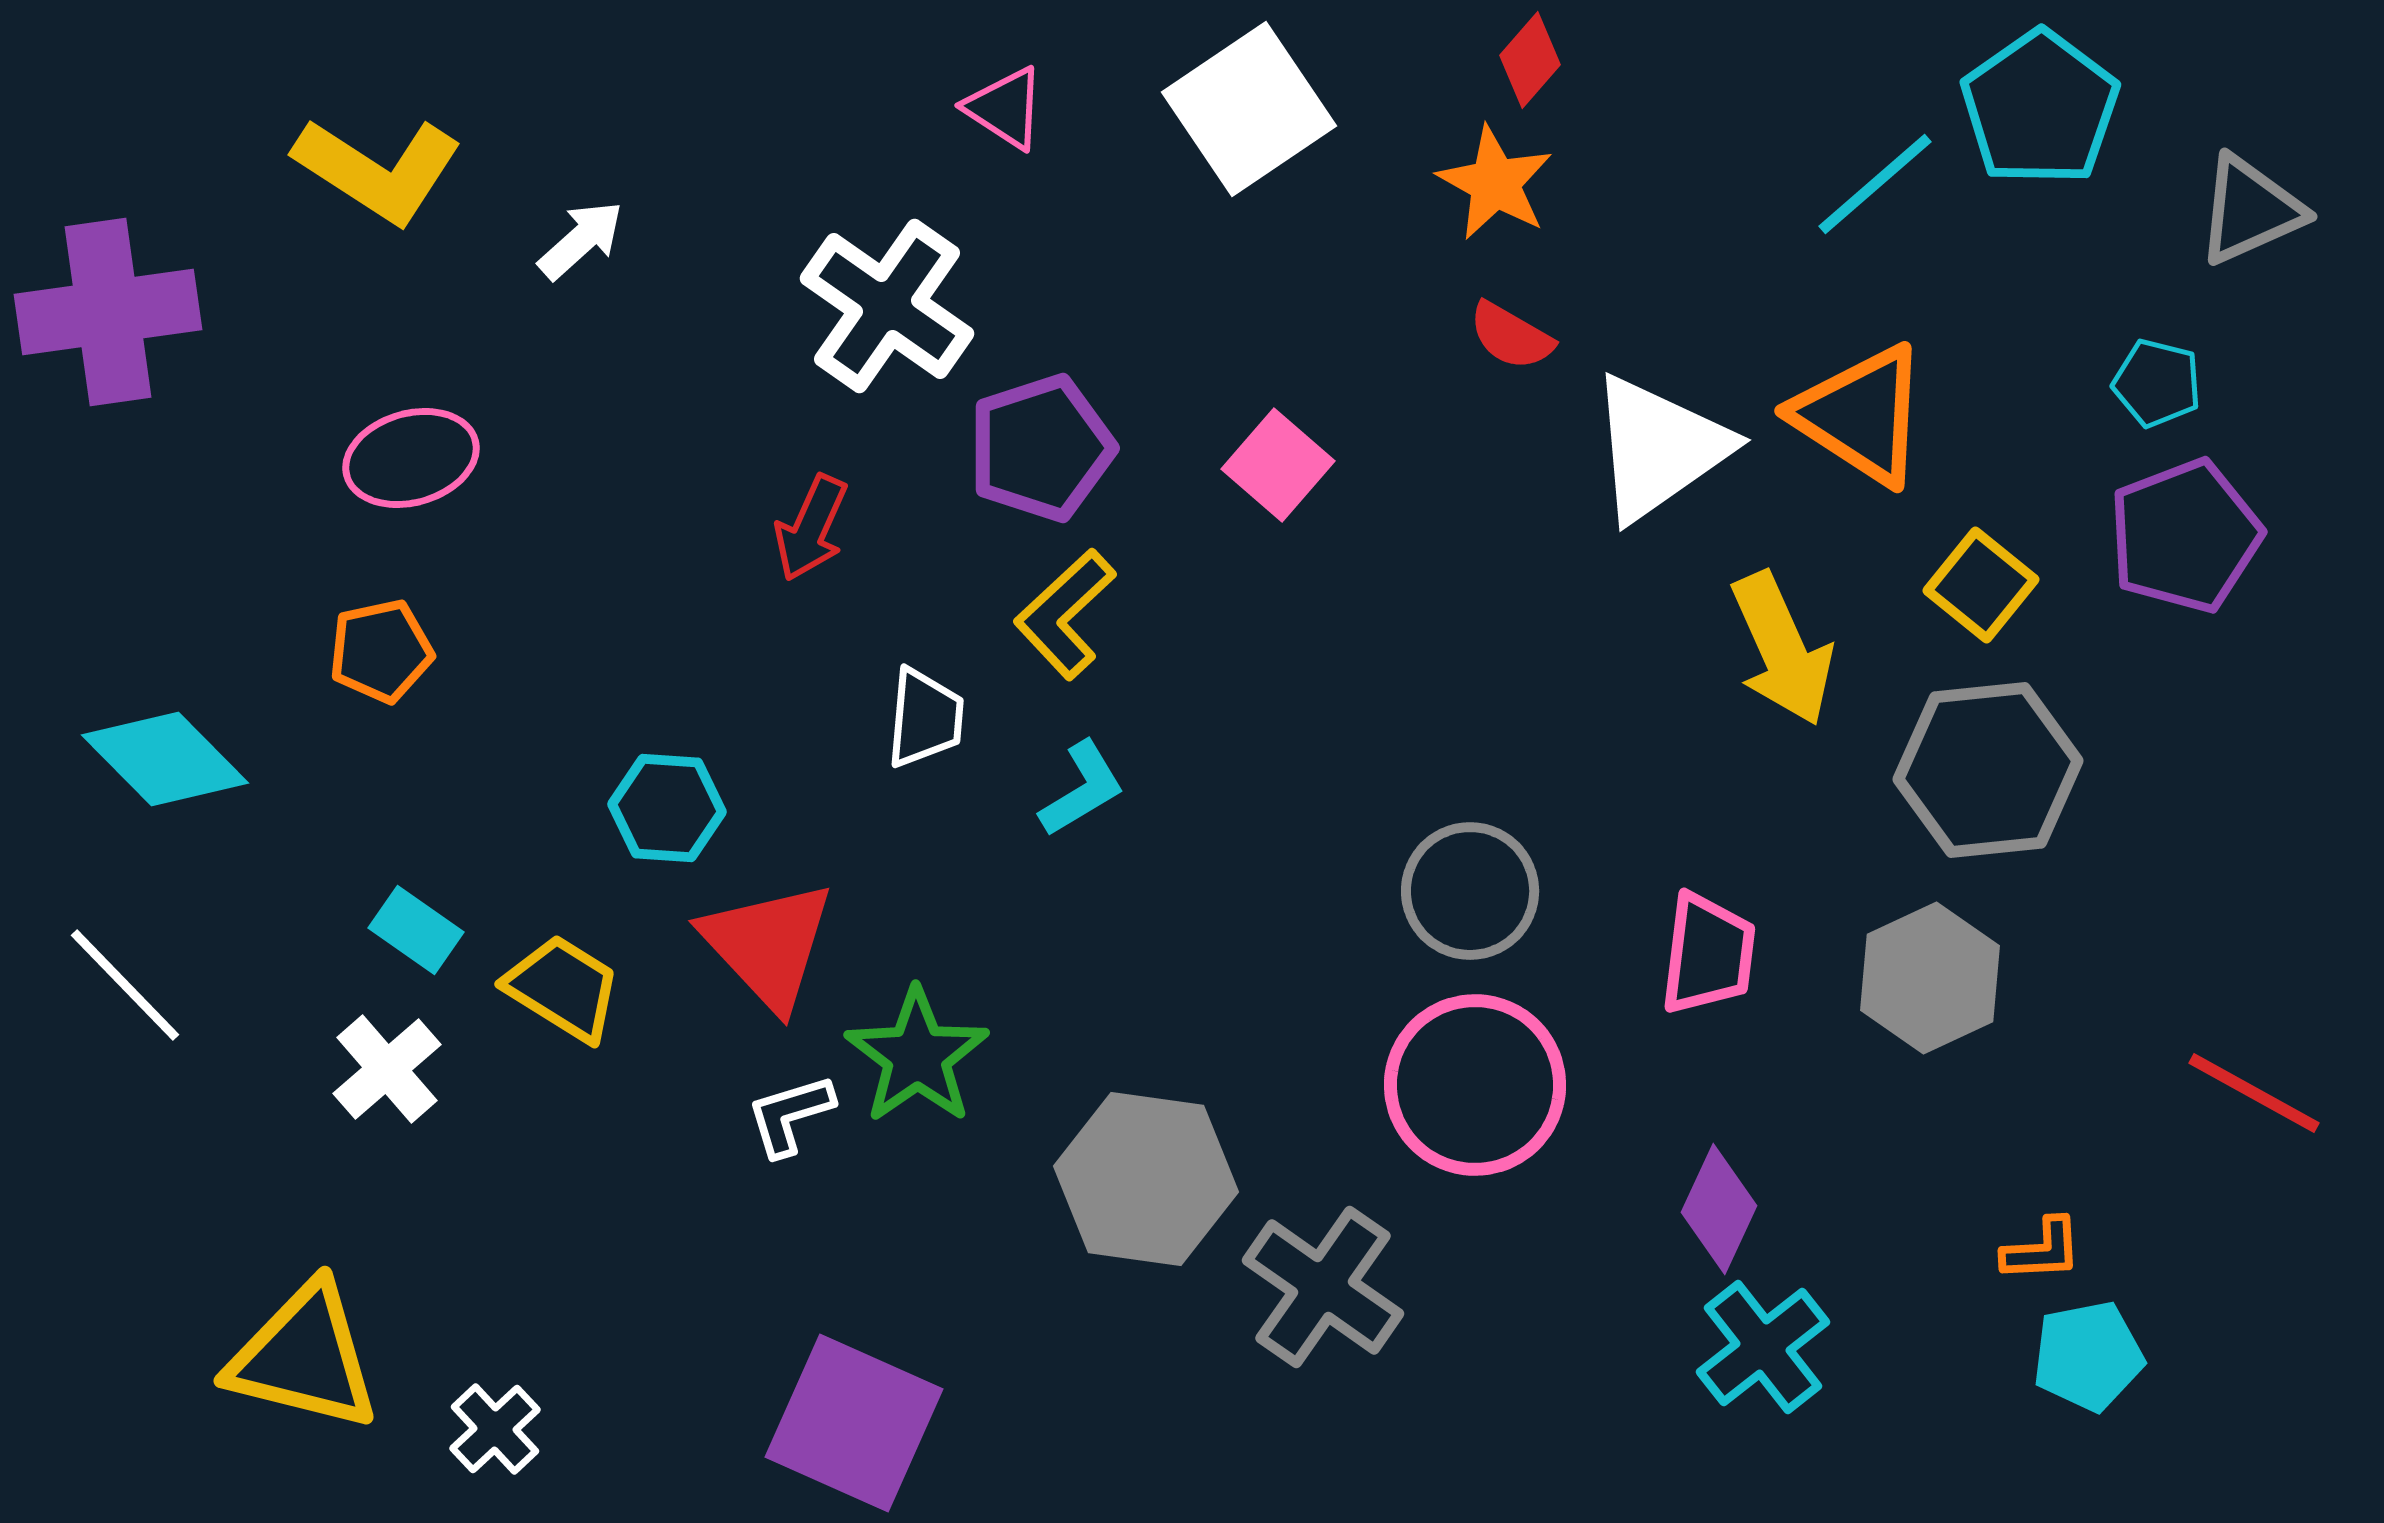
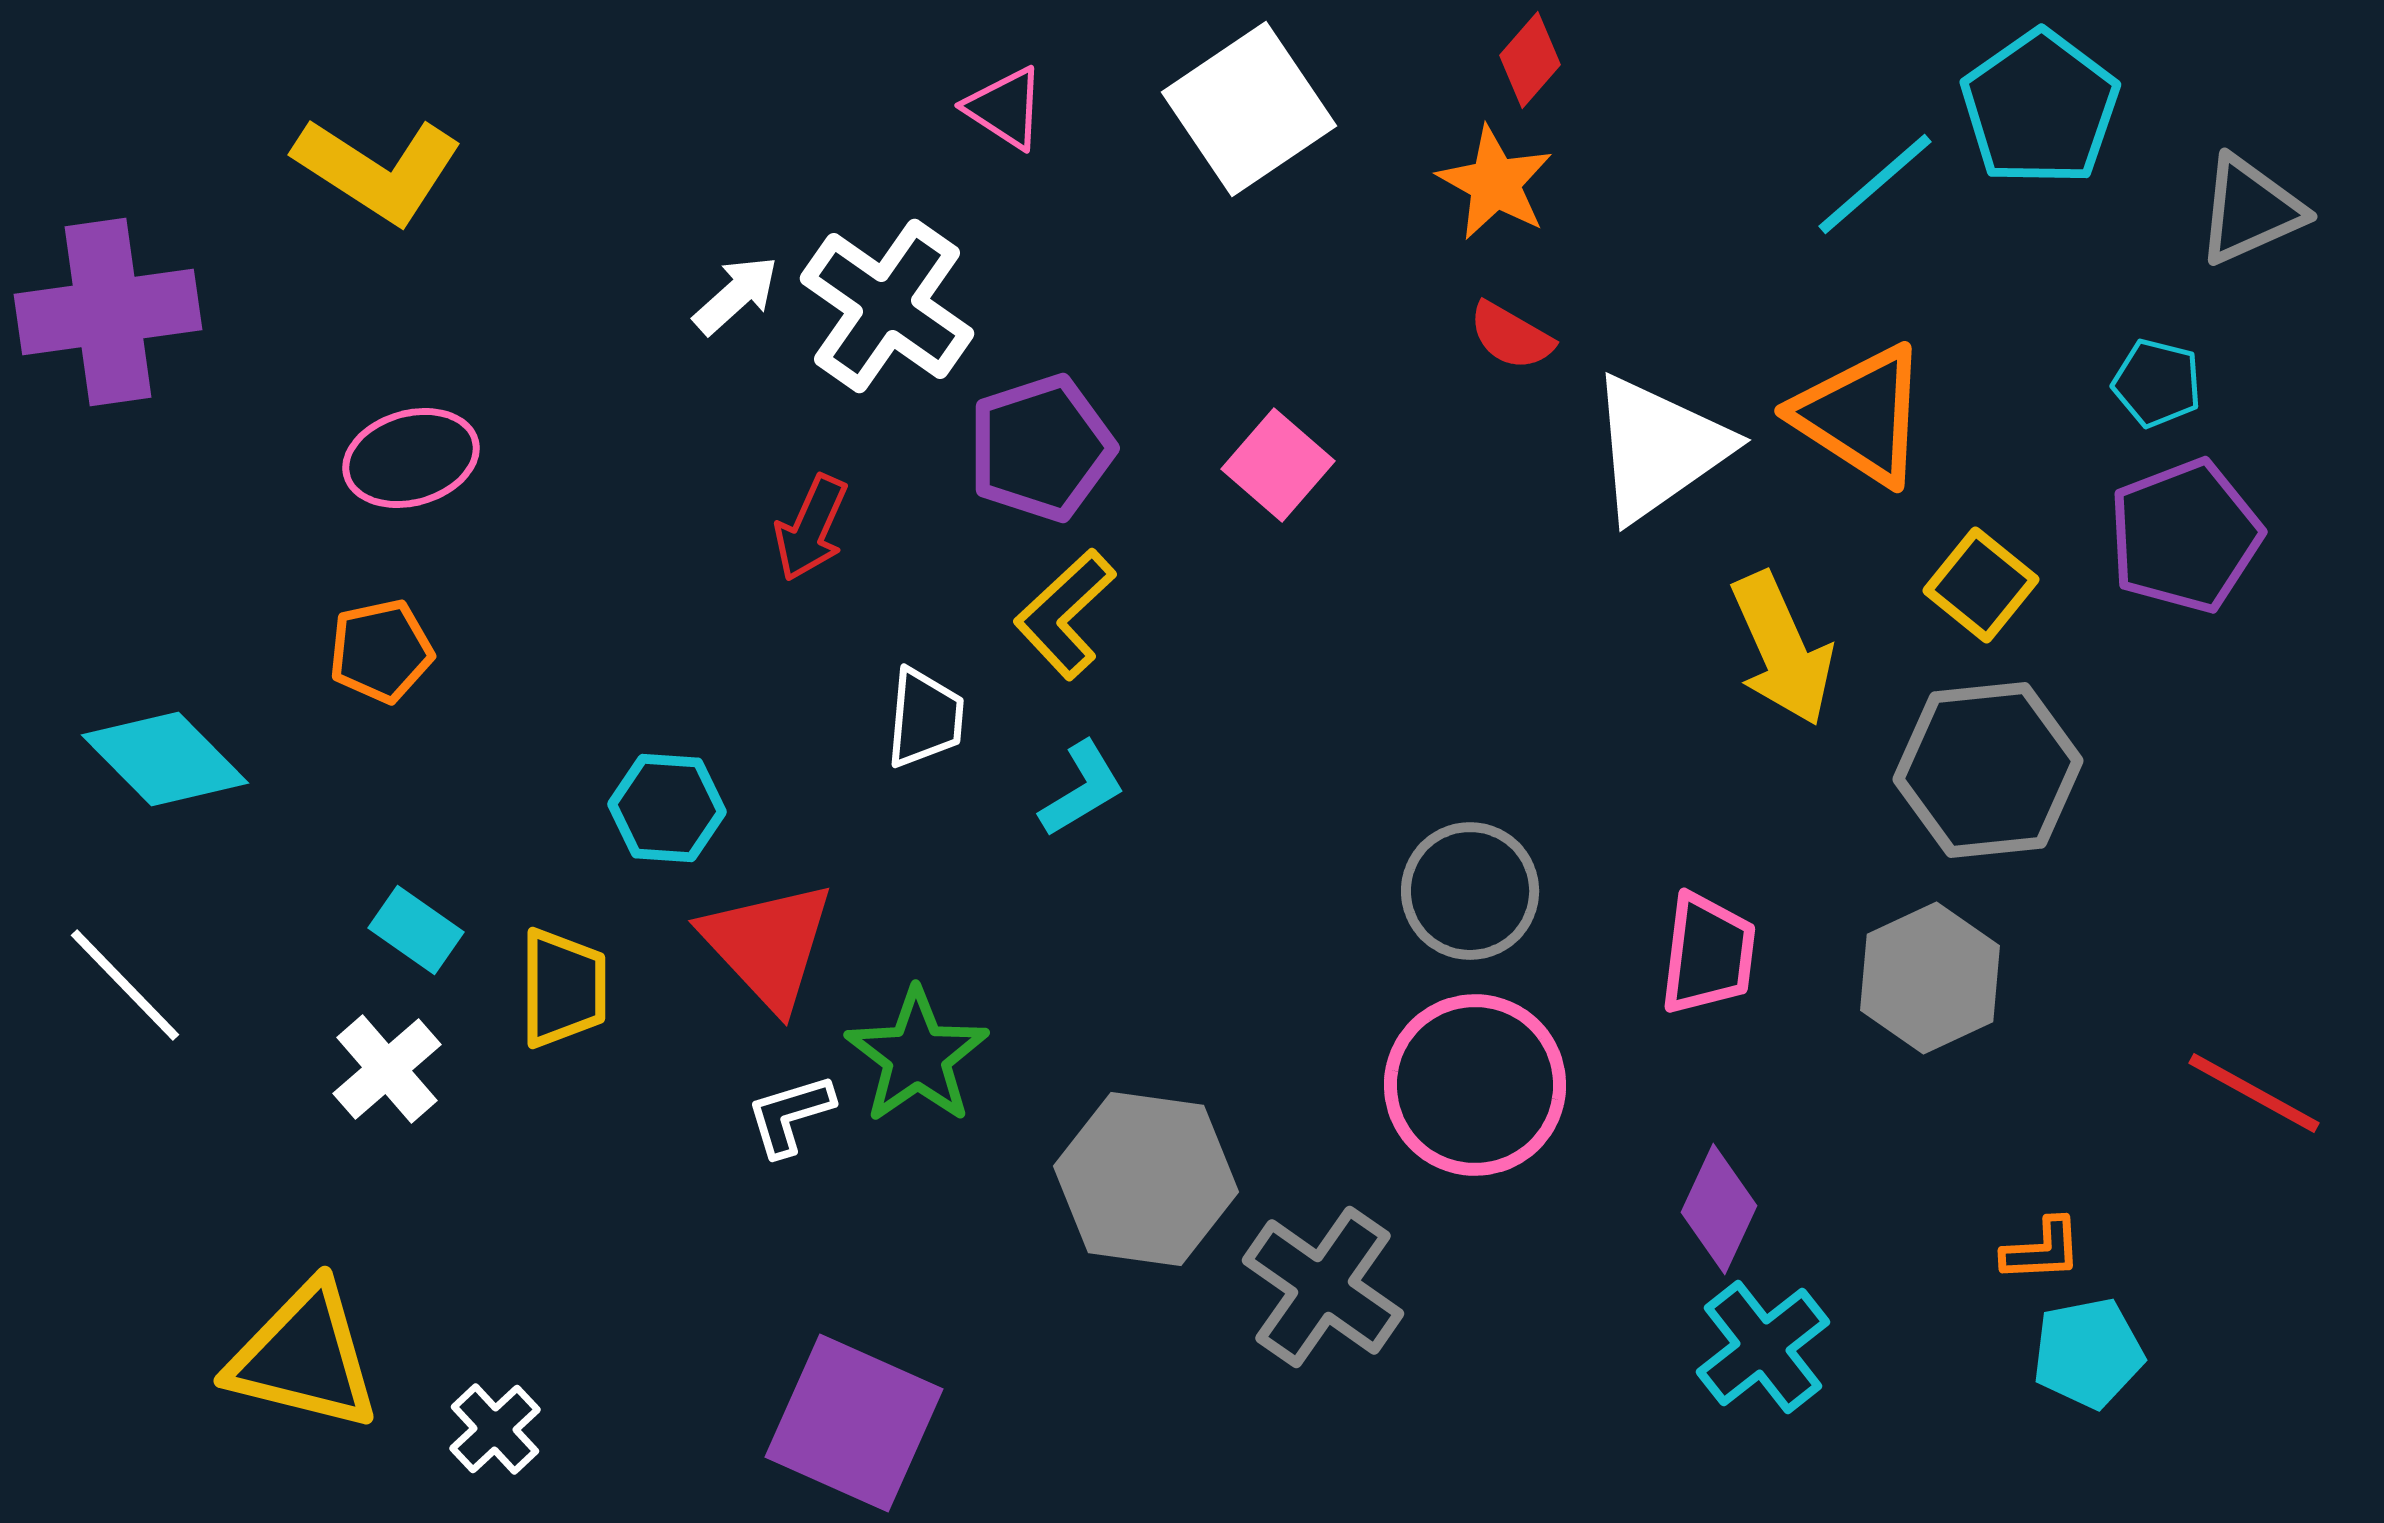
white arrow at (581, 240): moved 155 px right, 55 px down
yellow trapezoid at (563, 988): rotated 58 degrees clockwise
cyan pentagon at (2088, 1356): moved 3 px up
